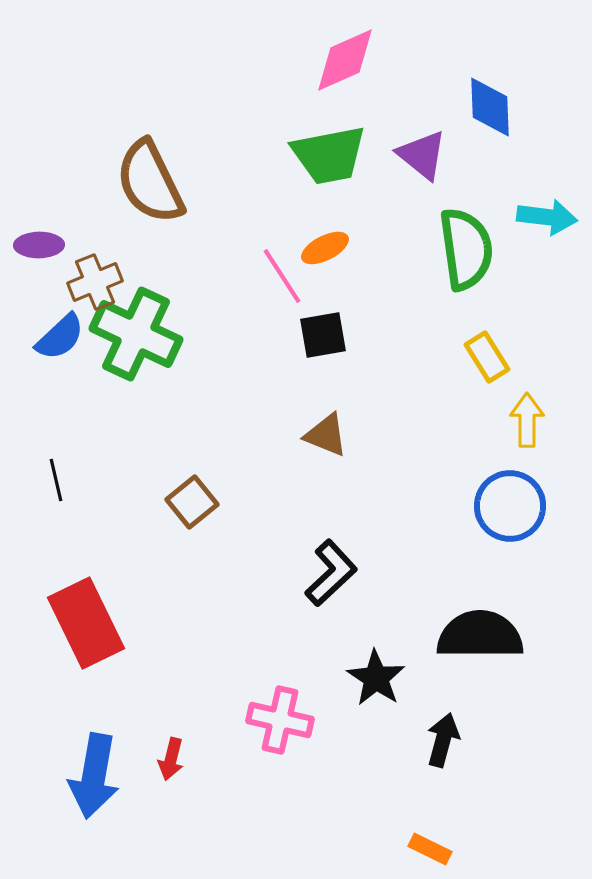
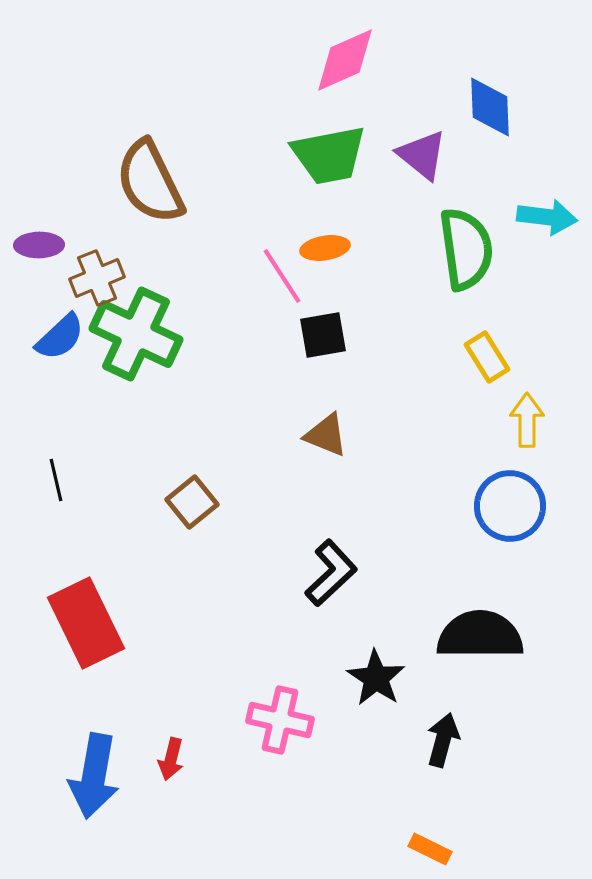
orange ellipse: rotated 18 degrees clockwise
brown cross: moved 2 px right, 4 px up
